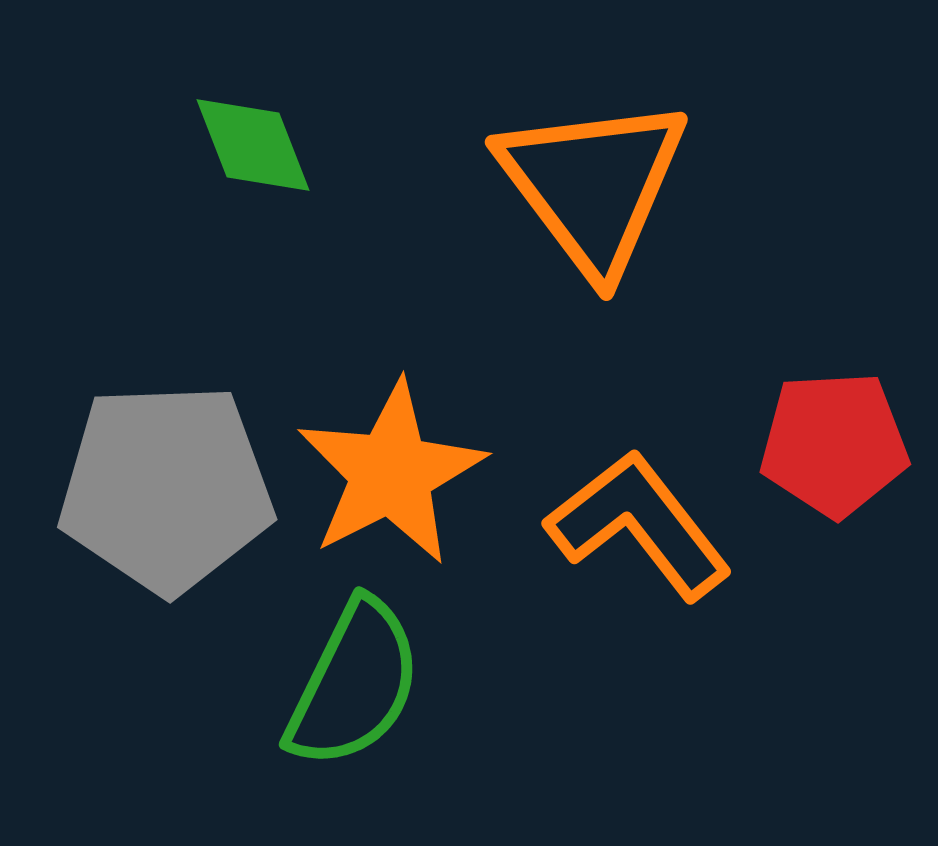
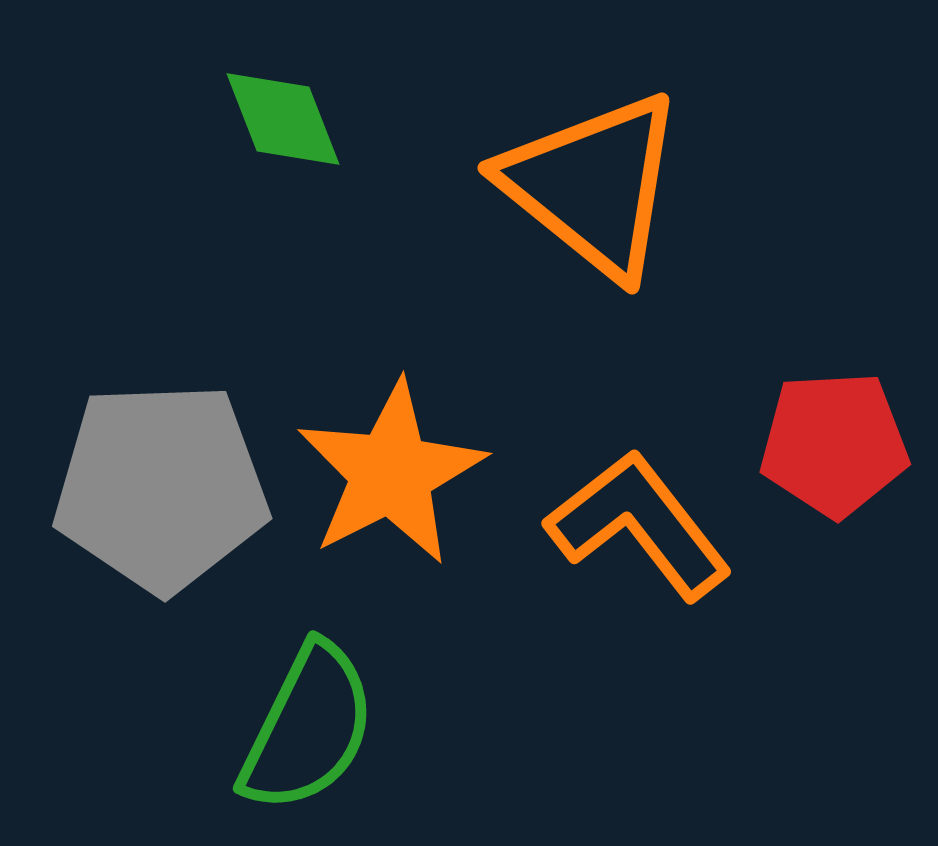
green diamond: moved 30 px right, 26 px up
orange triangle: rotated 14 degrees counterclockwise
gray pentagon: moved 5 px left, 1 px up
green semicircle: moved 46 px left, 44 px down
